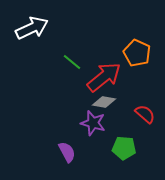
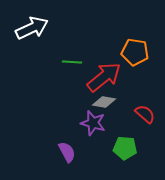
orange pentagon: moved 2 px left, 1 px up; rotated 16 degrees counterclockwise
green line: rotated 36 degrees counterclockwise
green pentagon: moved 1 px right
